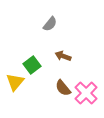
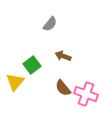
pink cross: moved 1 px down; rotated 25 degrees counterclockwise
